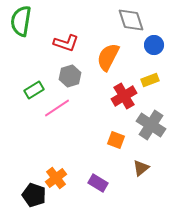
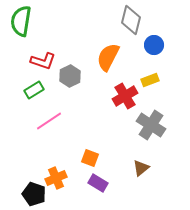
gray diamond: rotated 32 degrees clockwise
red L-shape: moved 23 px left, 18 px down
gray hexagon: rotated 10 degrees counterclockwise
red cross: moved 1 px right
pink line: moved 8 px left, 13 px down
orange square: moved 26 px left, 18 px down
orange cross: rotated 15 degrees clockwise
black pentagon: moved 1 px up
